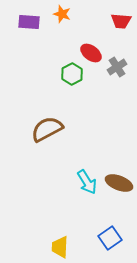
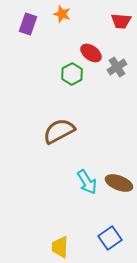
purple rectangle: moved 1 px left, 2 px down; rotated 75 degrees counterclockwise
brown semicircle: moved 12 px right, 2 px down
